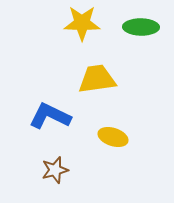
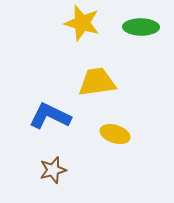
yellow star: rotated 15 degrees clockwise
yellow trapezoid: moved 3 px down
yellow ellipse: moved 2 px right, 3 px up
brown star: moved 2 px left
